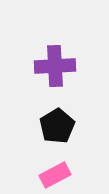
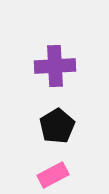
pink rectangle: moved 2 px left
